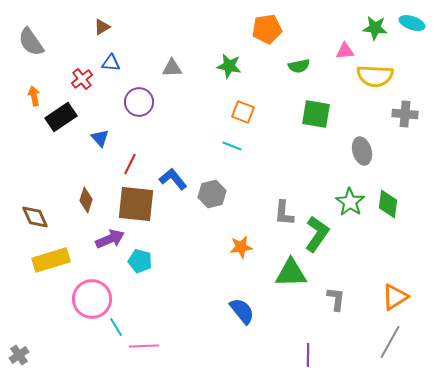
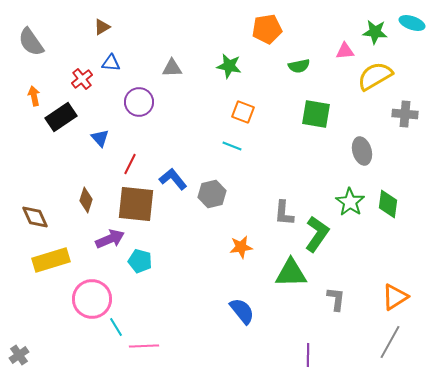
green star at (375, 28): moved 4 px down
yellow semicircle at (375, 76): rotated 147 degrees clockwise
